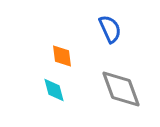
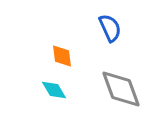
blue semicircle: moved 1 px up
cyan diamond: rotated 16 degrees counterclockwise
